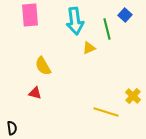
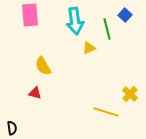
yellow cross: moved 3 px left, 2 px up
